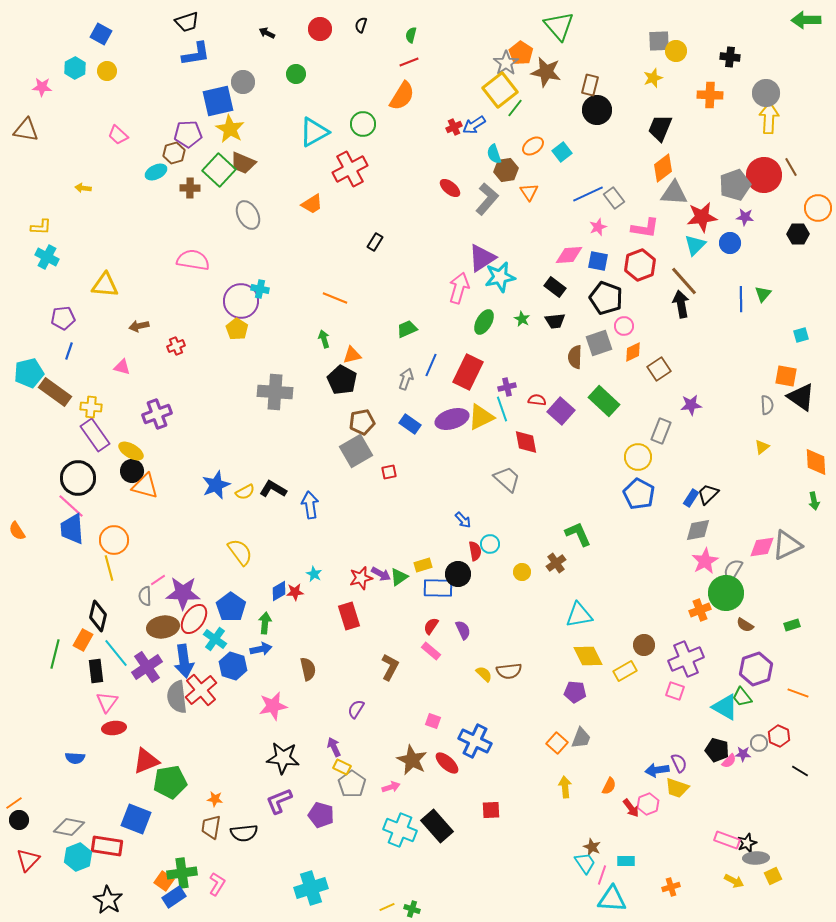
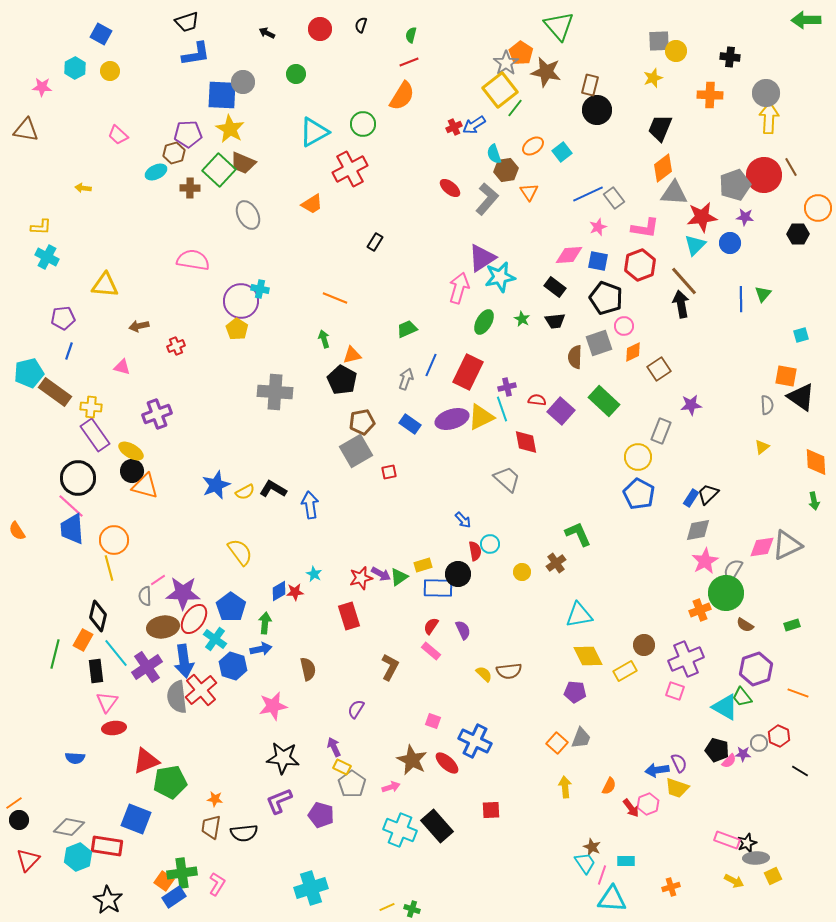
yellow circle at (107, 71): moved 3 px right
blue square at (218, 101): moved 4 px right, 6 px up; rotated 16 degrees clockwise
